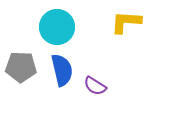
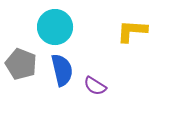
yellow L-shape: moved 6 px right, 9 px down
cyan circle: moved 2 px left
gray pentagon: moved 3 px up; rotated 20 degrees clockwise
